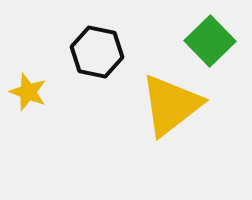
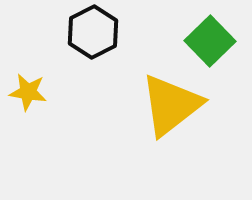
black hexagon: moved 4 px left, 20 px up; rotated 21 degrees clockwise
yellow star: rotated 12 degrees counterclockwise
